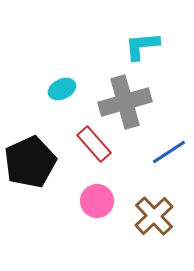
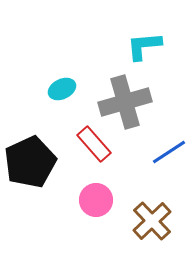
cyan L-shape: moved 2 px right
pink circle: moved 1 px left, 1 px up
brown cross: moved 2 px left, 5 px down
